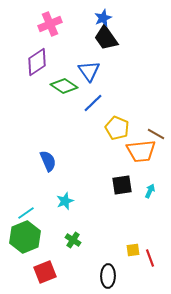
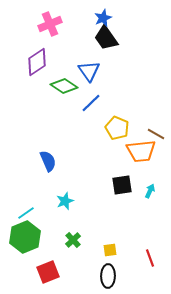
blue line: moved 2 px left
green cross: rotated 14 degrees clockwise
yellow square: moved 23 px left
red square: moved 3 px right
